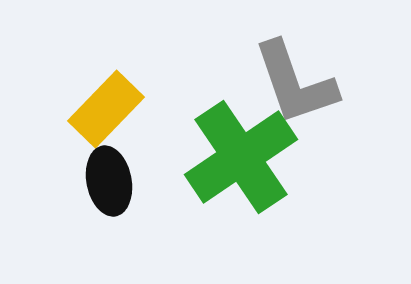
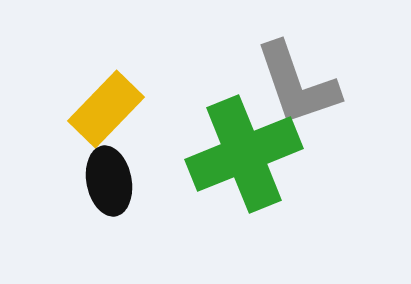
gray L-shape: moved 2 px right, 1 px down
green cross: moved 3 px right, 3 px up; rotated 12 degrees clockwise
